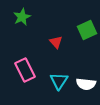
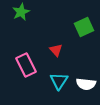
green star: moved 1 px left, 5 px up
green square: moved 3 px left, 3 px up
red triangle: moved 8 px down
pink rectangle: moved 1 px right, 5 px up
